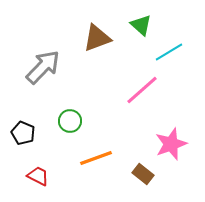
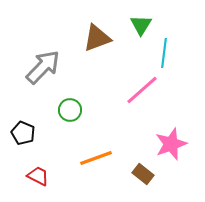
green triangle: rotated 20 degrees clockwise
cyan line: moved 5 px left, 1 px down; rotated 52 degrees counterclockwise
green circle: moved 11 px up
